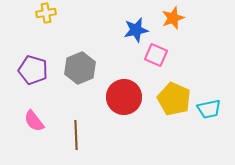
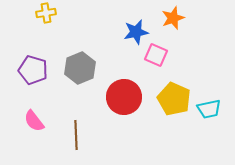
blue star: moved 2 px down
